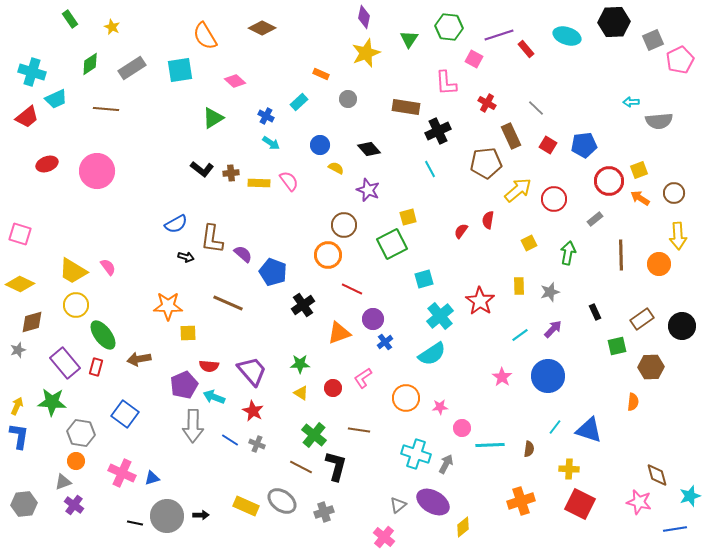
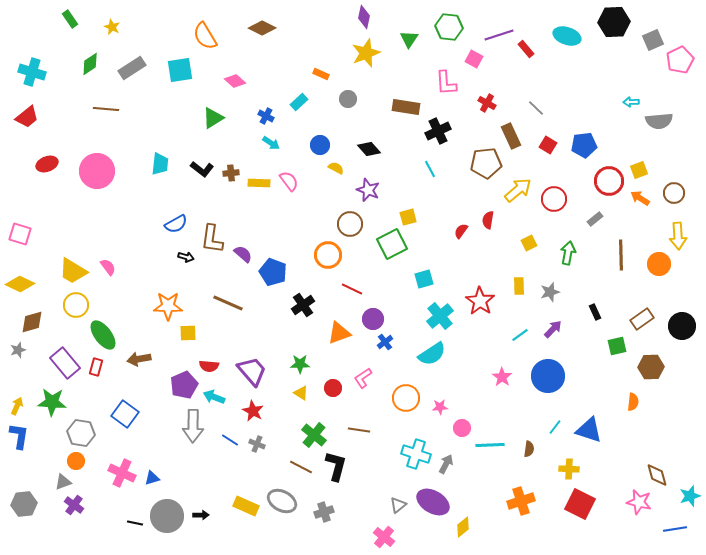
cyan trapezoid at (56, 99): moved 104 px right, 65 px down; rotated 60 degrees counterclockwise
brown circle at (344, 225): moved 6 px right, 1 px up
gray ellipse at (282, 501): rotated 8 degrees counterclockwise
